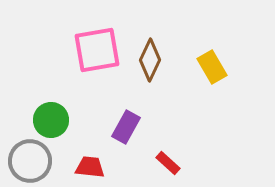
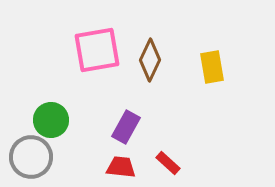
yellow rectangle: rotated 20 degrees clockwise
gray circle: moved 1 px right, 4 px up
red trapezoid: moved 31 px right
